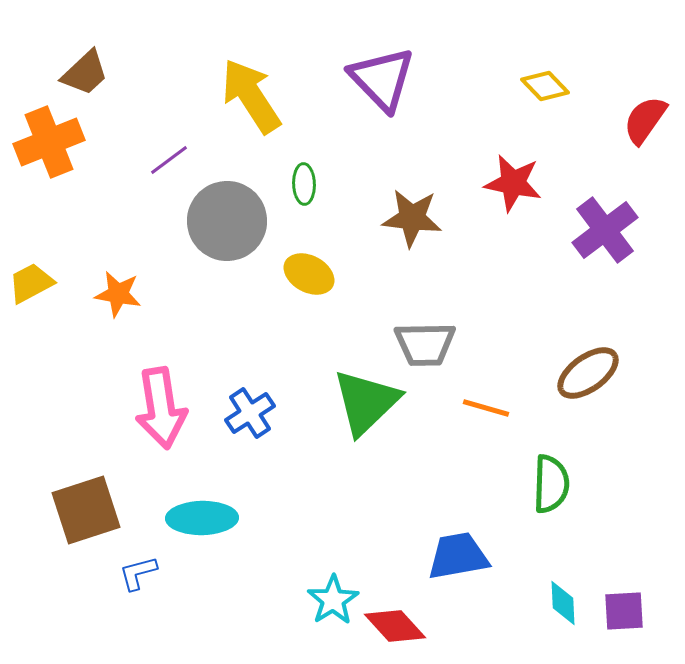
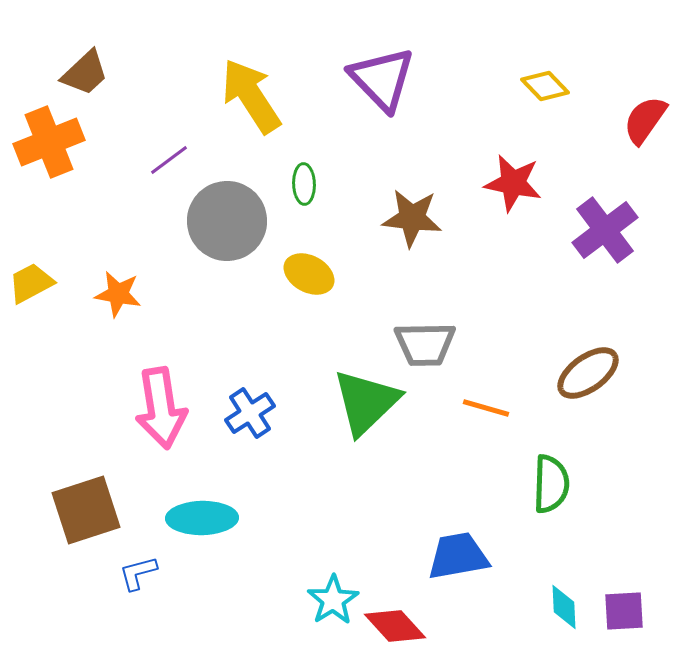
cyan diamond: moved 1 px right, 4 px down
